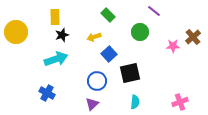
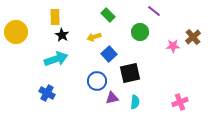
black star: rotated 24 degrees counterclockwise
purple triangle: moved 20 px right, 6 px up; rotated 32 degrees clockwise
